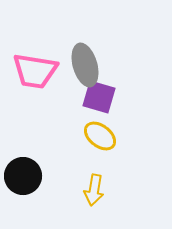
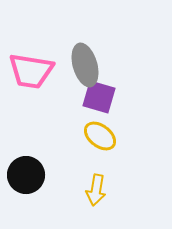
pink trapezoid: moved 4 px left
black circle: moved 3 px right, 1 px up
yellow arrow: moved 2 px right
